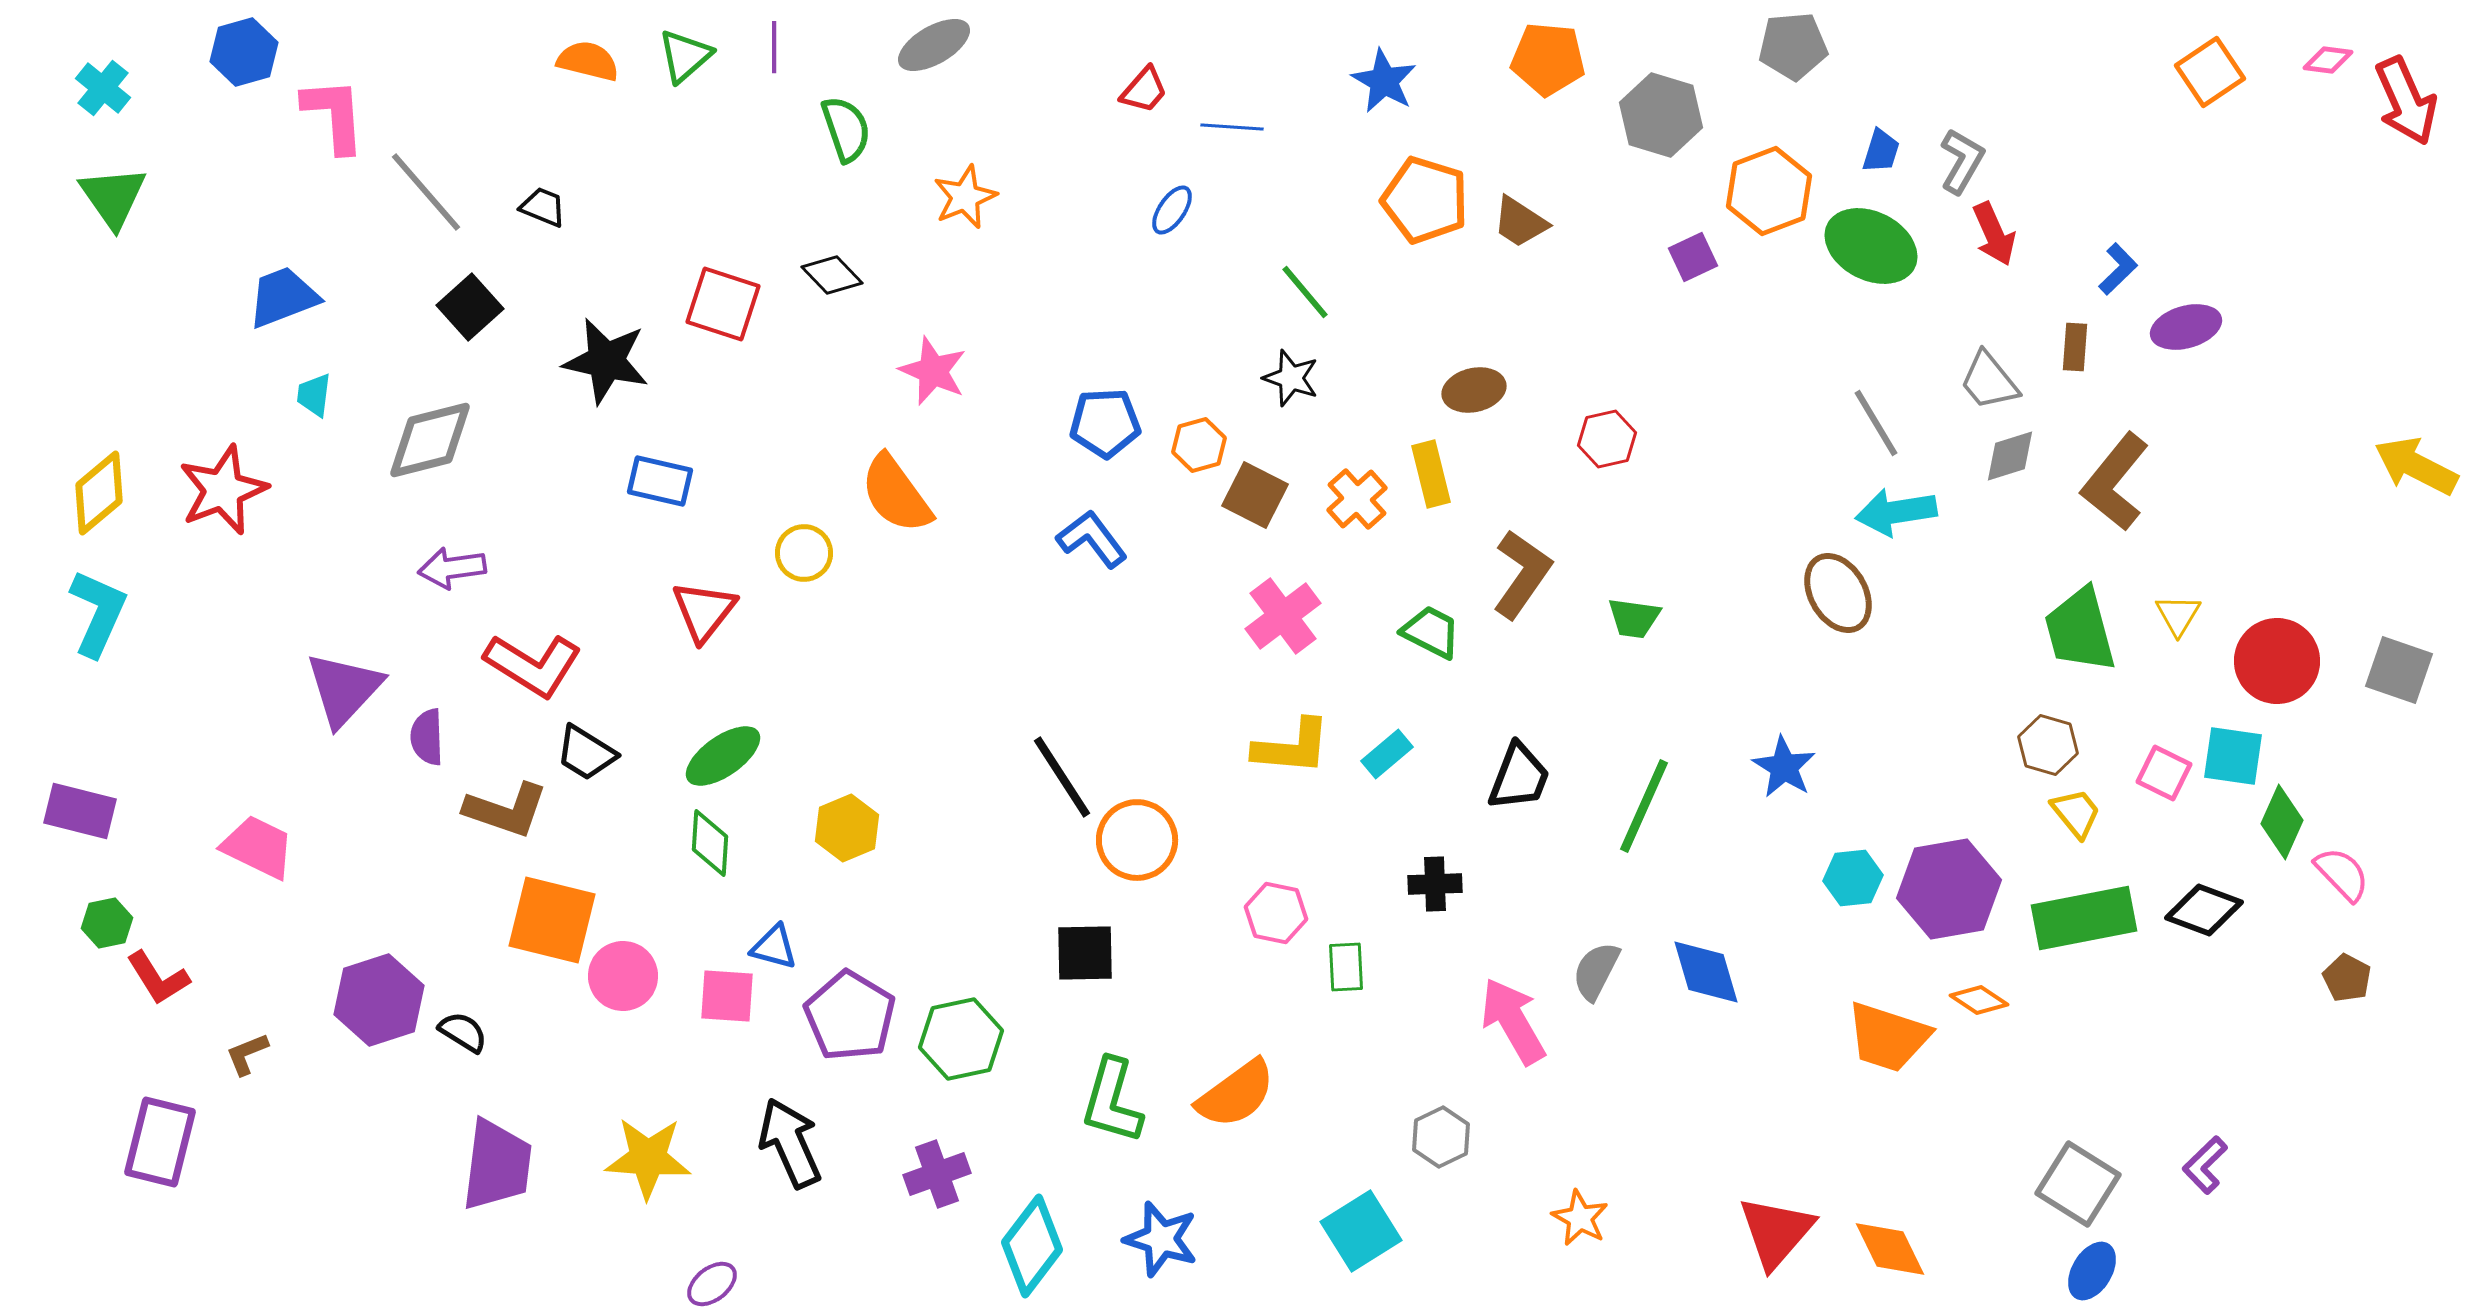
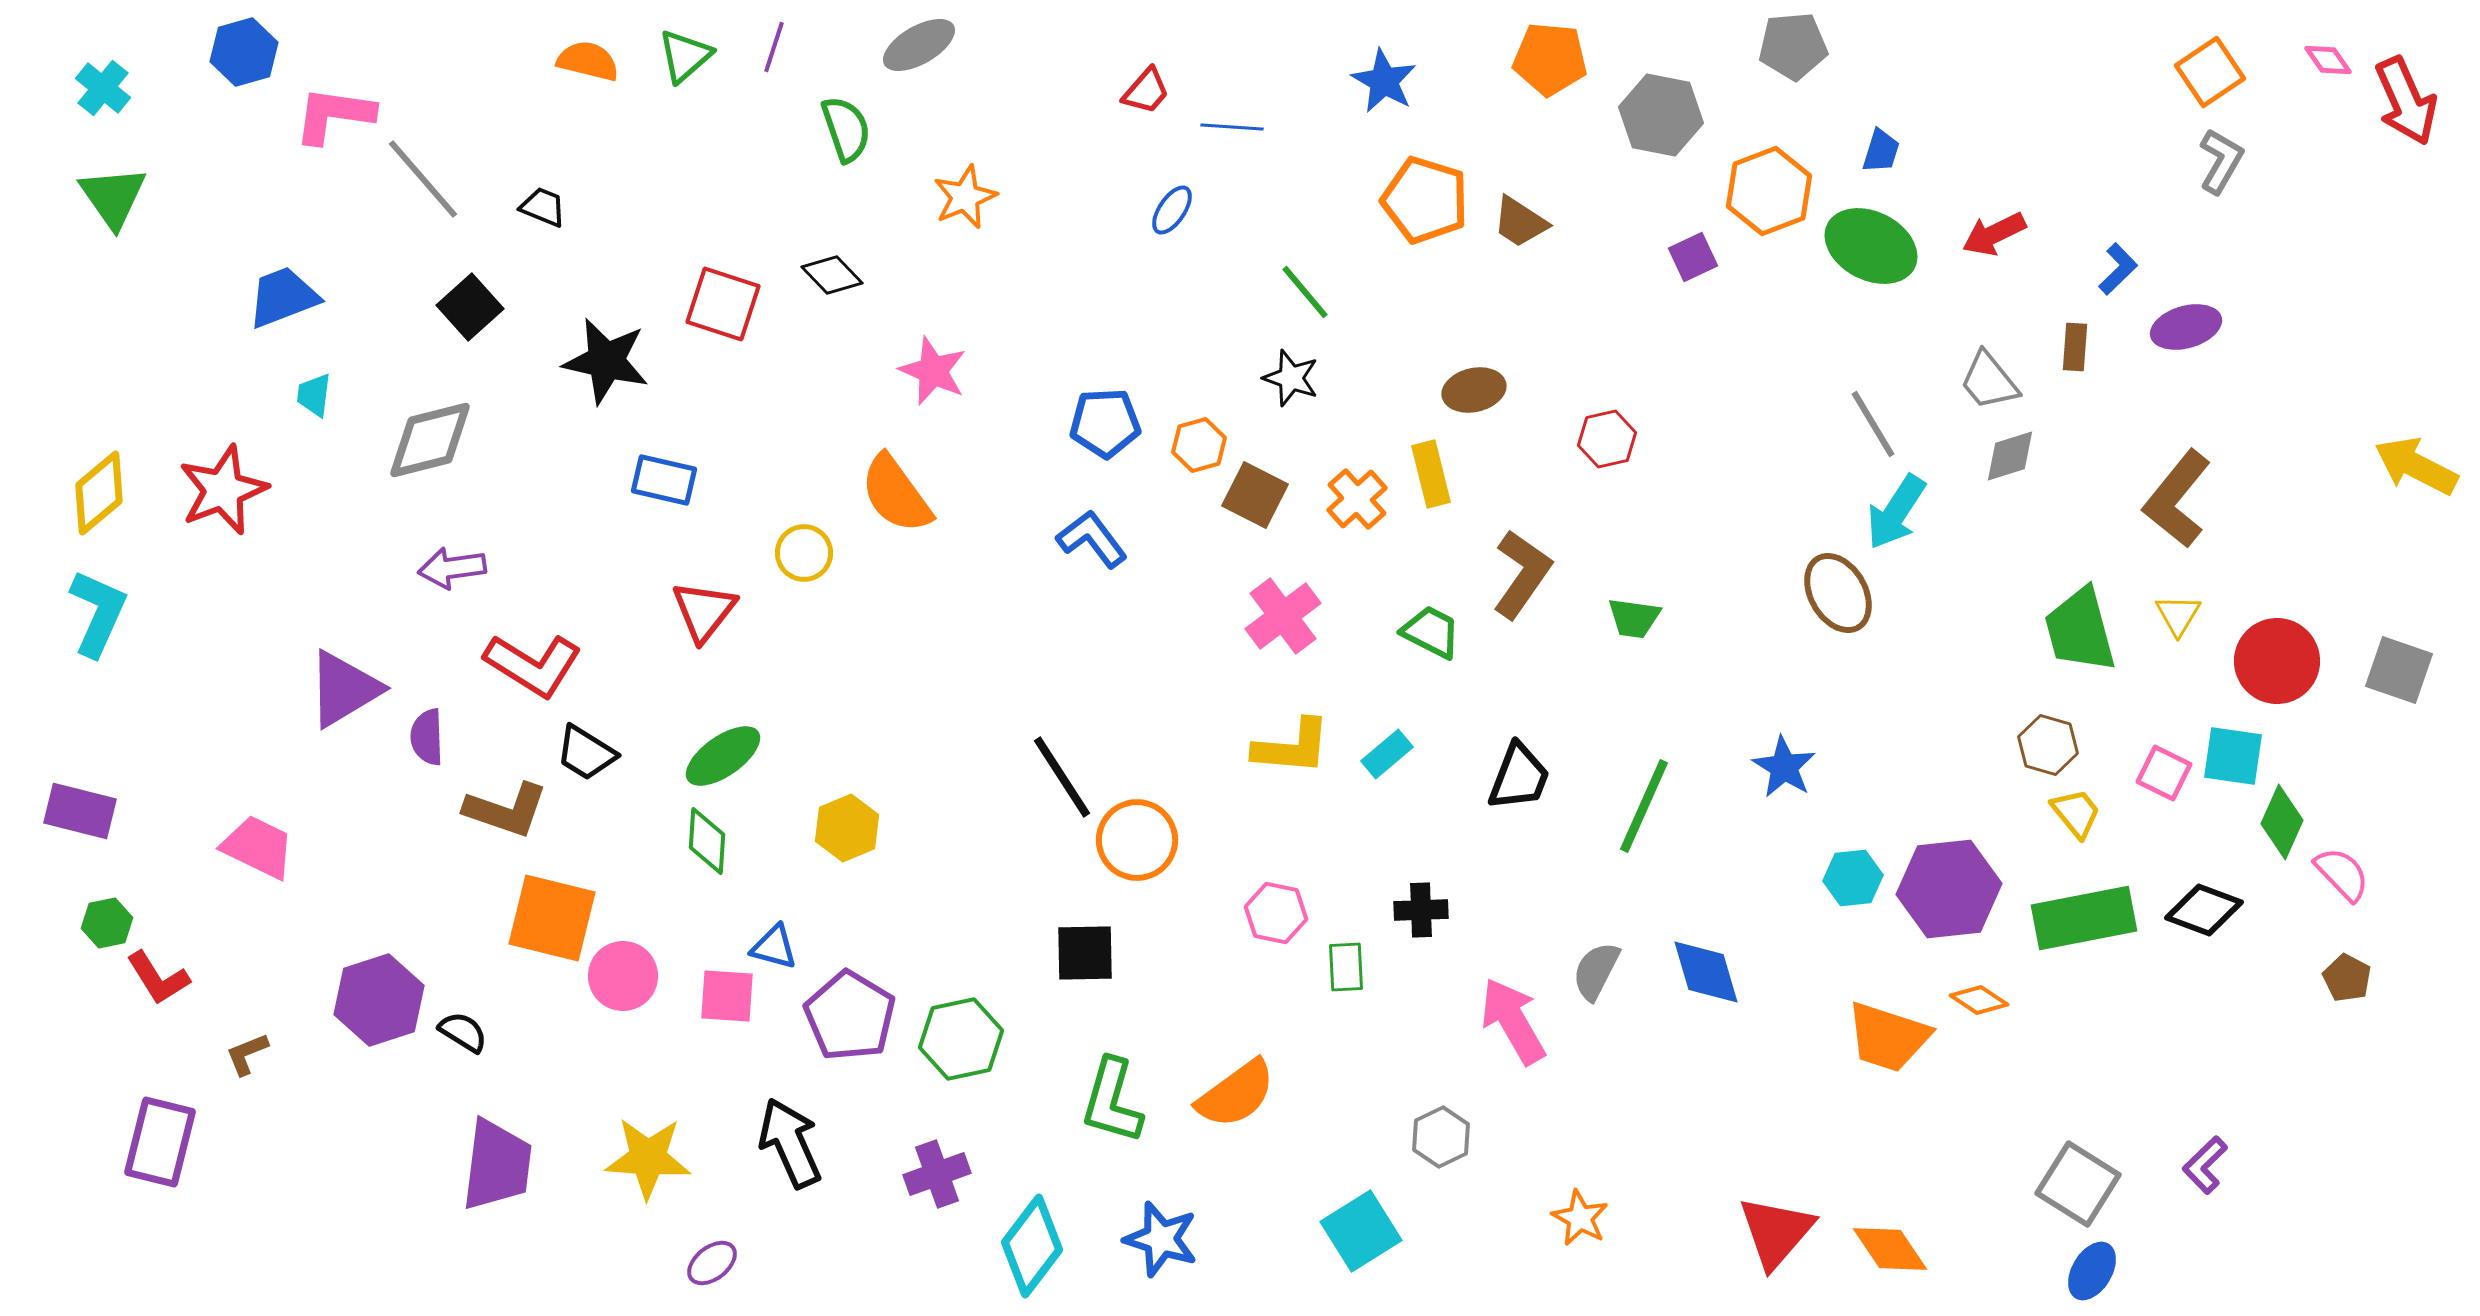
gray ellipse at (934, 45): moved 15 px left
purple line at (774, 47): rotated 18 degrees clockwise
orange pentagon at (1548, 59): moved 2 px right
pink diamond at (2328, 60): rotated 48 degrees clockwise
red trapezoid at (1144, 90): moved 2 px right, 1 px down
pink L-shape at (334, 115): rotated 78 degrees counterclockwise
gray hexagon at (1661, 115): rotated 6 degrees counterclockwise
gray L-shape at (1962, 161): moved 259 px right
gray line at (426, 192): moved 3 px left, 13 px up
red arrow at (1994, 234): rotated 88 degrees clockwise
gray line at (1876, 423): moved 3 px left, 1 px down
blue rectangle at (660, 481): moved 4 px right, 1 px up
brown L-shape at (2115, 482): moved 62 px right, 17 px down
cyan arrow at (1896, 512): rotated 48 degrees counterclockwise
purple triangle at (344, 689): rotated 16 degrees clockwise
green diamond at (710, 843): moved 3 px left, 2 px up
black cross at (1435, 884): moved 14 px left, 26 px down
purple hexagon at (1949, 889): rotated 4 degrees clockwise
orange square at (552, 920): moved 2 px up
orange diamond at (1890, 1249): rotated 8 degrees counterclockwise
purple ellipse at (712, 1284): moved 21 px up
